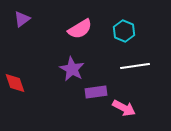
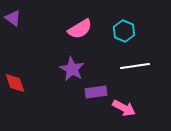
purple triangle: moved 9 px left, 1 px up; rotated 48 degrees counterclockwise
